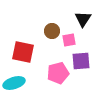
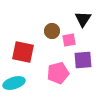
purple square: moved 2 px right, 1 px up
